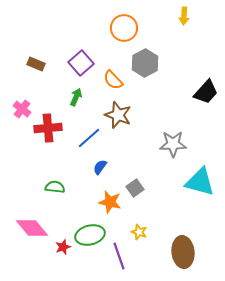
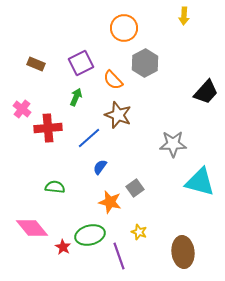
purple square: rotated 15 degrees clockwise
red star: rotated 21 degrees counterclockwise
